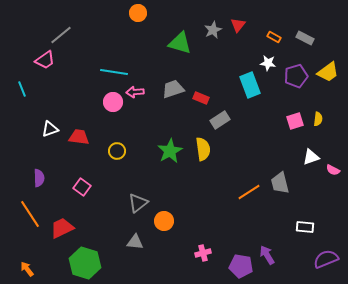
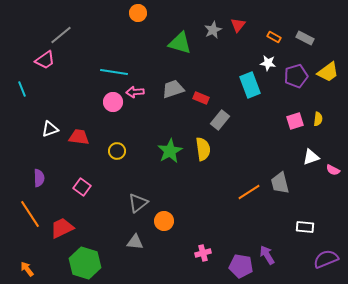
gray rectangle at (220, 120): rotated 18 degrees counterclockwise
